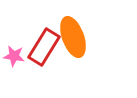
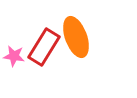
orange ellipse: moved 3 px right
